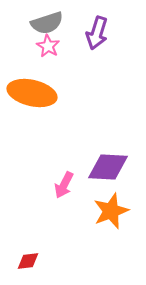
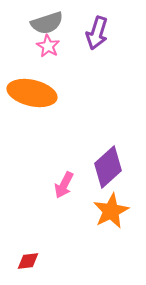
purple diamond: rotated 45 degrees counterclockwise
orange star: rotated 6 degrees counterclockwise
